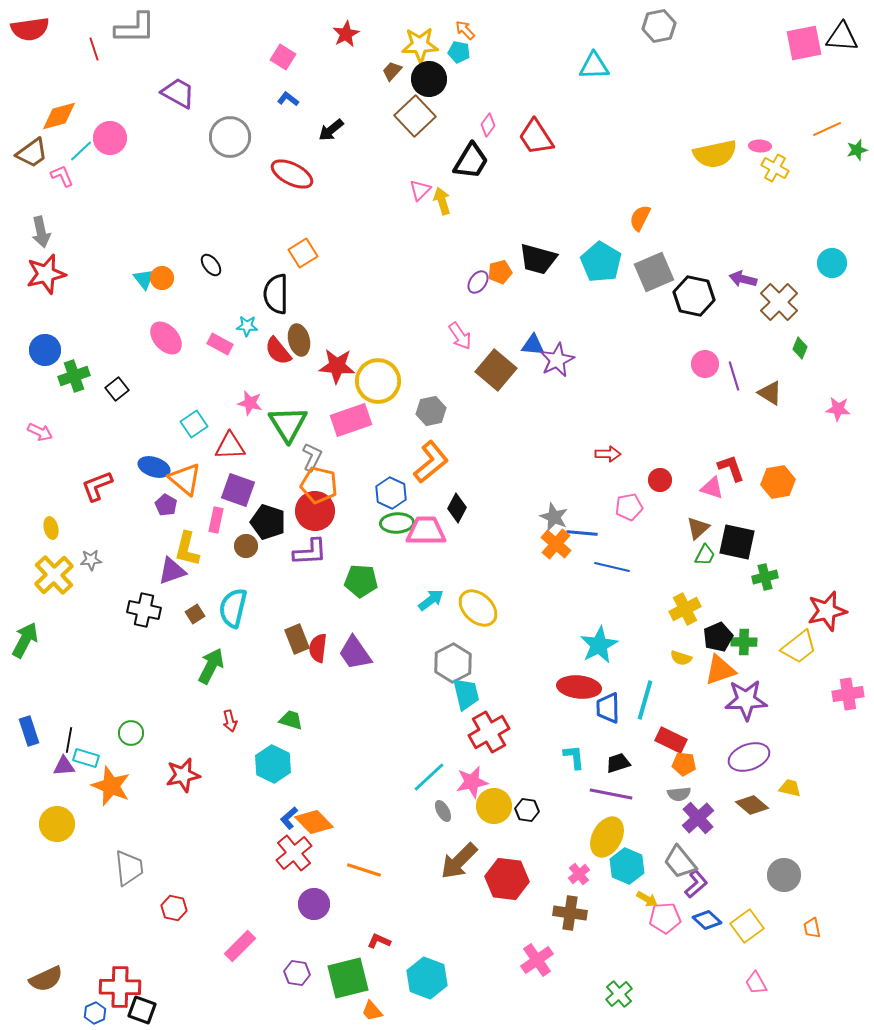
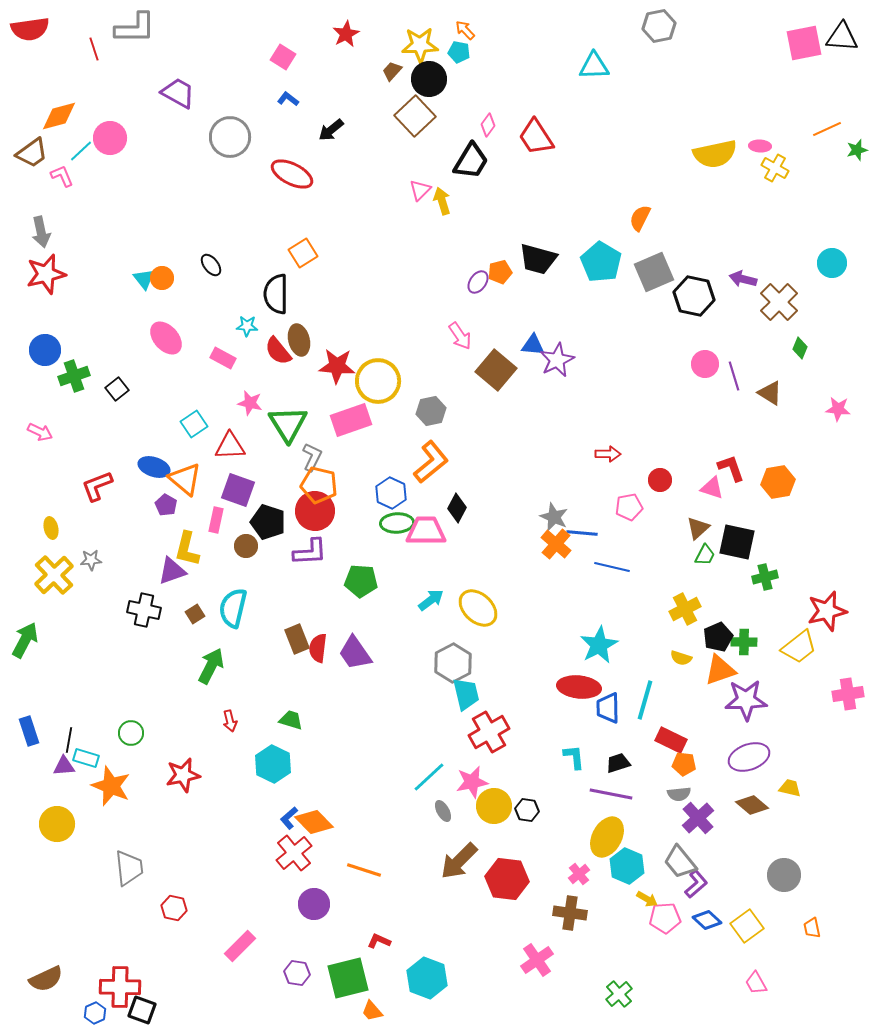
pink rectangle at (220, 344): moved 3 px right, 14 px down
